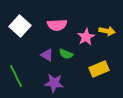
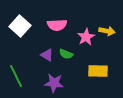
yellow rectangle: moved 1 px left, 2 px down; rotated 24 degrees clockwise
